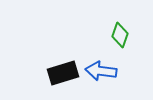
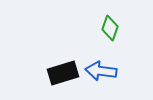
green diamond: moved 10 px left, 7 px up
